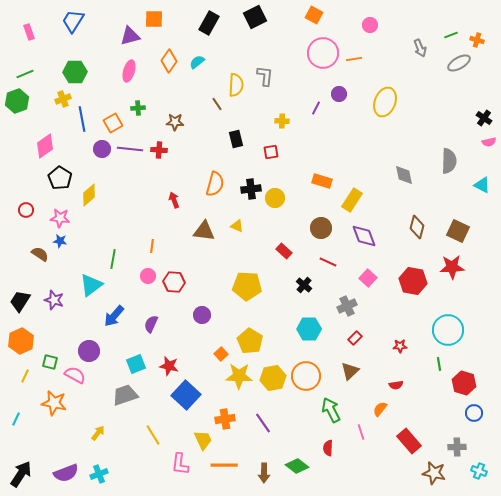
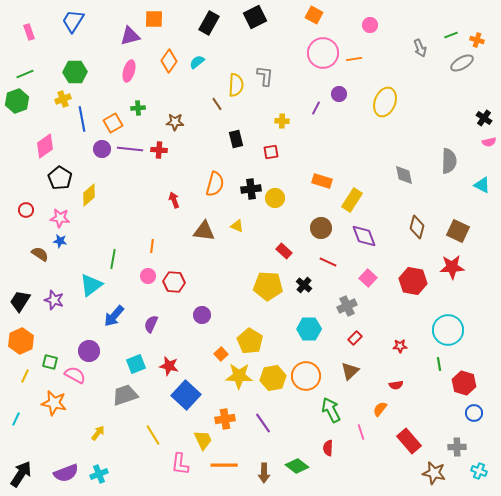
gray ellipse at (459, 63): moved 3 px right
yellow pentagon at (247, 286): moved 21 px right
